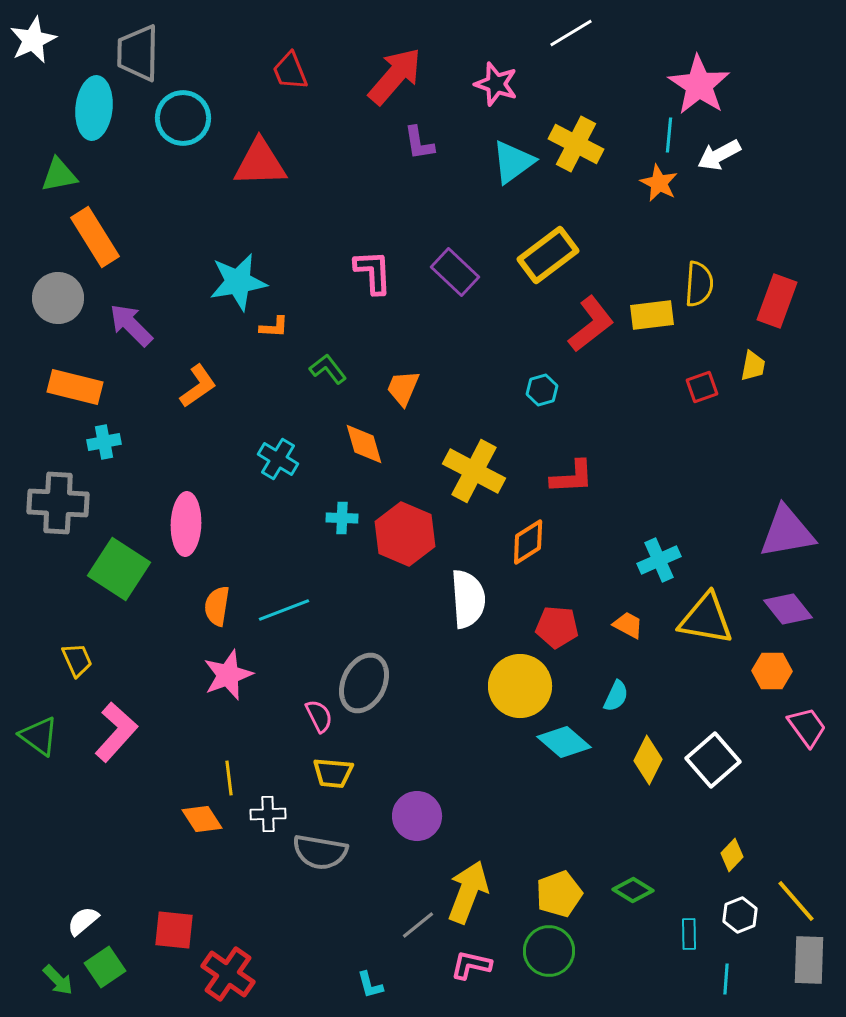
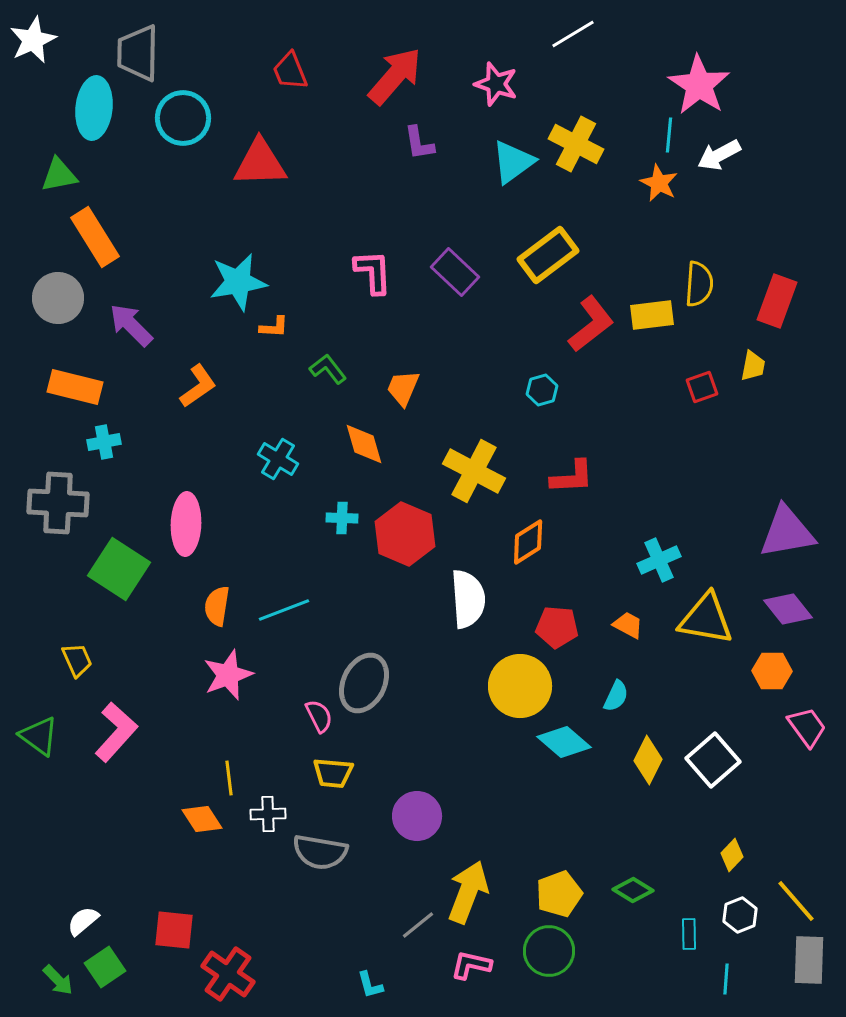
white line at (571, 33): moved 2 px right, 1 px down
